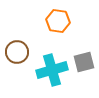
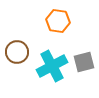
cyan cross: moved 4 px up; rotated 12 degrees counterclockwise
